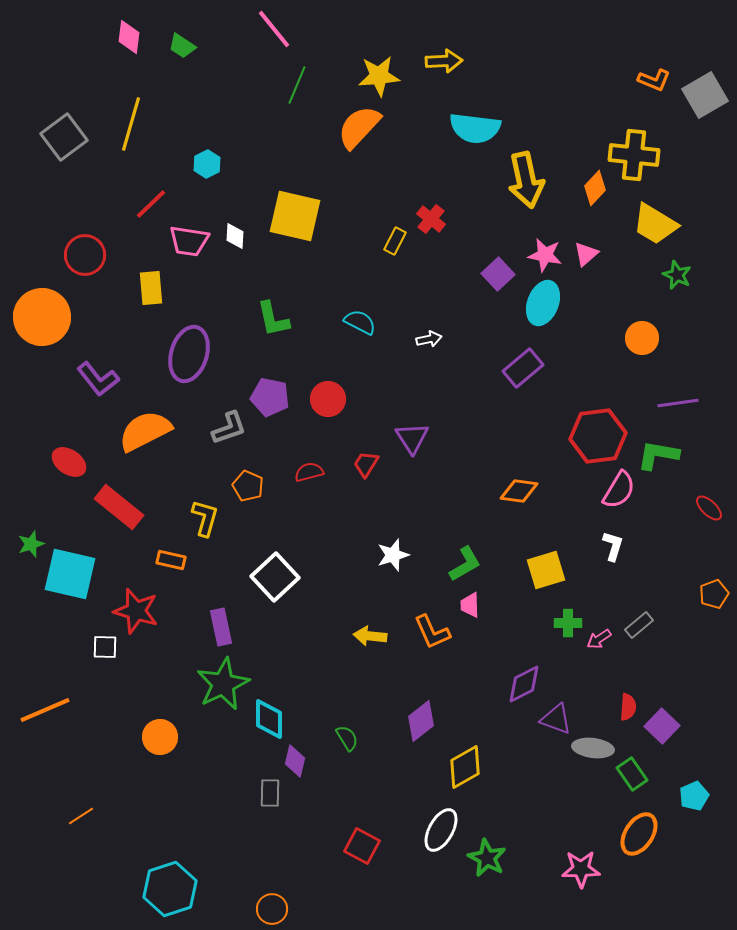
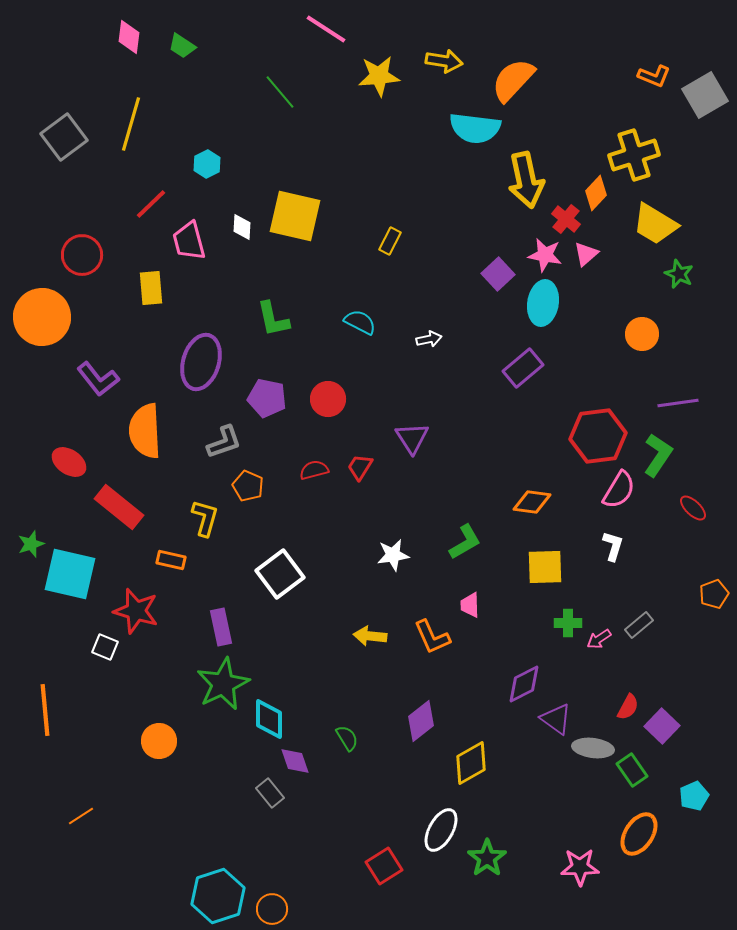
pink line at (274, 29): moved 52 px right; rotated 18 degrees counterclockwise
yellow arrow at (444, 61): rotated 12 degrees clockwise
orange L-shape at (654, 80): moved 4 px up
green line at (297, 85): moved 17 px left, 7 px down; rotated 63 degrees counterclockwise
orange semicircle at (359, 127): moved 154 px right, 47 px up
yellow cross at (634, 155): rotated 24 degrees counterclockwise
orange diamond at (595, 188): moved 1 px right, 5 px down
red cross at (431, 219): moved 135 px right
white diamond at (235, 236): moved 7 px right, 9 px up
pink trapezoid at (189, 241): rotated 66 degrees clockwise
yellow rectangle at (395, 241): moved 5 px left
red circle at (85, 255): moved 3 px left
green star at (677, 275): moved 2 px right, 1 px up
cyan ellipse at (543, 303): rotated 12 degrees counterclockwise
orange circle at (642, 338): moved 4 px up
purple ellipse at (189, 354): moved 12 px right, 8 px down
purple pentagon at (270, 397): moved 3 px left, 1 px down
gray L-shape at (229, 428): moved 5 px left, 14 px down
orange semicircle at (145, 431): rotated 66 degrees counterclockwise
green L-shape at (658, 455): rotated 114 degrees clockwise
red trapezoid at (366, 464): moved 6 px left, 3 px down
red semicircle at (309, 472): moved 5 px right, 2 px up
orange diamond at (519, 491): moved 13 px right, 11 px down
red ellipse at (709, 508): moved 16 px left
white star at (393, 555): rotated 8 degrees clockwise
green L-shape at (465, 564): moved 22 px up
yellow square at (546, 570): moved 1 px left, 3 px up; rotated 15 degrees clockwise
white square at (275, 577): moved 5 px right, 3 px up; rotated 6 degrees clockwise
orange L-shape at (432, 632): moved 5 px down
white square at (105, 647): rotated 20 degrees clockwise
red semicircle at (628, 707): rotated 24 degrees clockwise
orange line at (45, 710): rotated 72 degrees counterclockwise
purple triangle at (556, 719): rotated 16 degrees clockwise
orange circle at (160, 737): moved 1 px left, 4 px down
purple diamond at (295, 761): rotated 32 degrees counterclockwise
yellow diamond at (465, 767): moved 6 px right, 4 px up
green rectangle at (632, 774): moved 4 px up
gray rectangle at (270, 793): rotated 40 degrees counterclockwise
red square at (362, 846): moved 22 px right, 20 px down; rotated 30 degrees clockwise
green star at (487, 858): rotated 9 degrees clockwise
pink star at (581, 869): moved 1 px left, 2 px up
cyan hexagon at (170, 889): moved 48 px right, 7 px down
